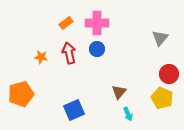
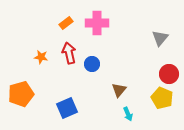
blue circle: moved 5 px left, 15 px down
brown triangle: moved 2 px up
blue square: moved 7 px left, 2 px up
